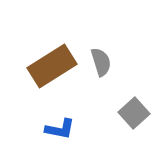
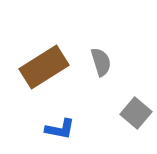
brown rectangle: moved 8 px left, 1 px down
gray square: moved 2 px right; rotated 8 degrees counterclockwise
